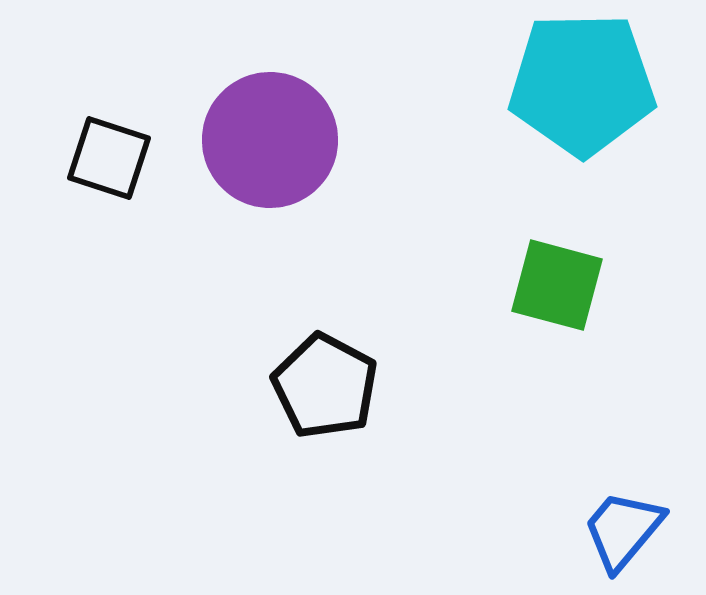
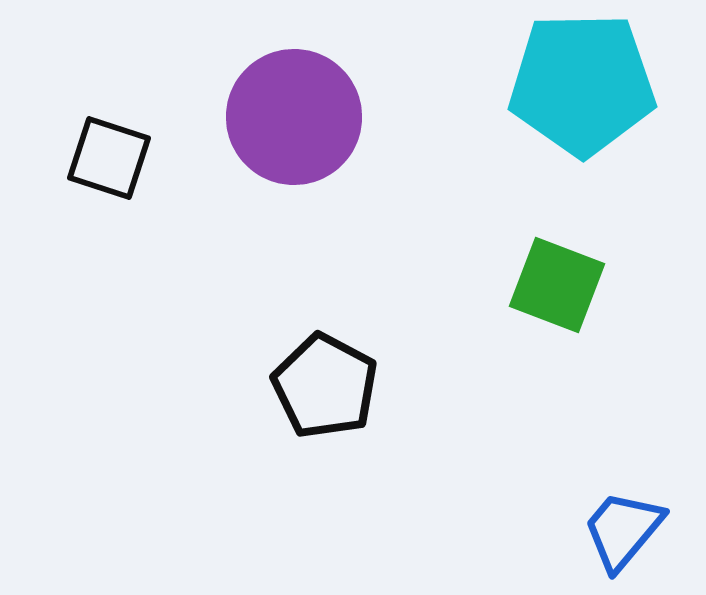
purple circle: moved 24 px right, 23 px up
green square: rotated 6 degrees clockwise
